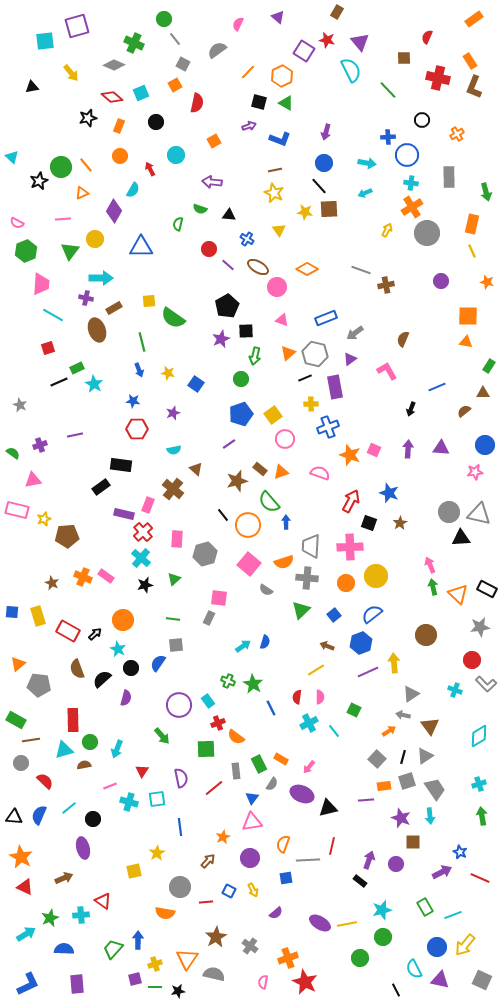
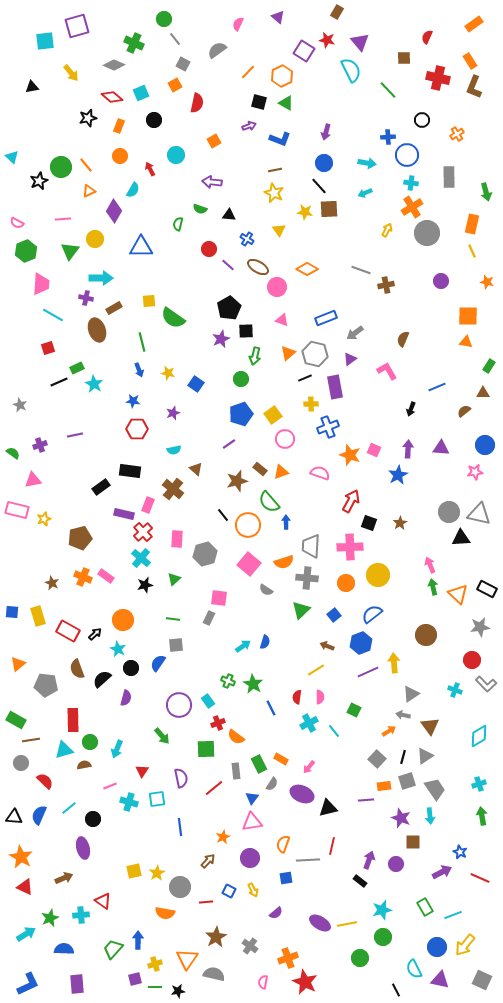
orange rectangle at (474, 19): moved 5 px down
black circle at (156, 122): moved 2 px left, 2 px up
orange triangle at (82, 193): moved 7 px right, 2 px up
black pentagon at (227, 306): moved 2 px right, 2 px down
black rectangle at (121, 465): moved 9 px right, 6 px down
blue star at (389, 493): moved 9 px right, 18 px up; rotated 24 degrees clockwise
brown pentagon at (67, 536): moved 13 px right, 2 px down; rotated 10 degrees counterclockwise
yellow circle at (376, 576): moved 2 px right, 1 px up
gray pentagon at (39, 685): moved 7 px right
yellow star at (157, 853): moved 20 px down
